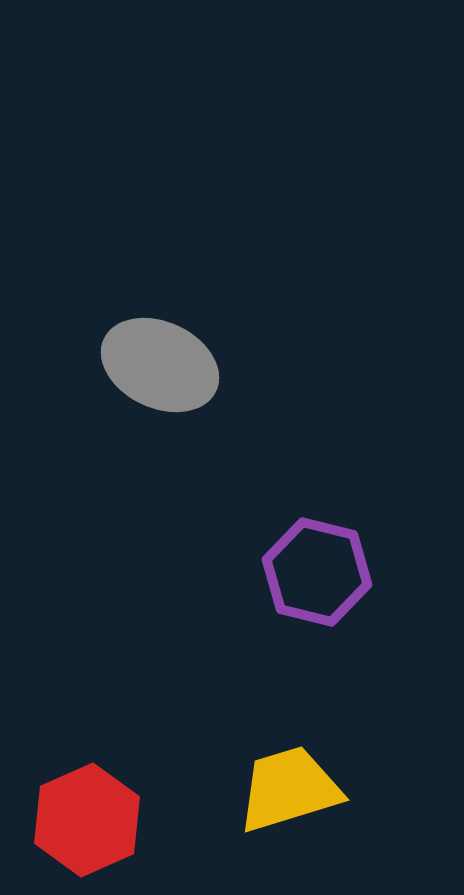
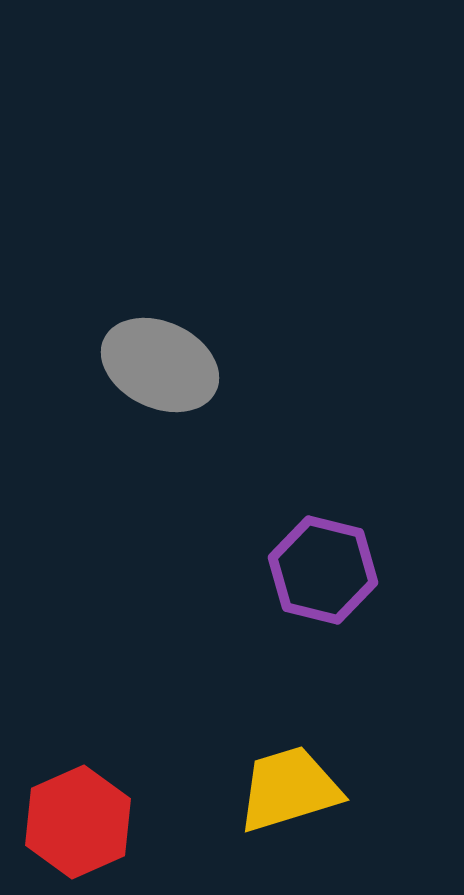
purple hexagon: moved 6 px right, 2 px up
red hexagon: moved 9 px left, 2 px down
